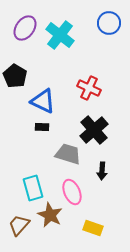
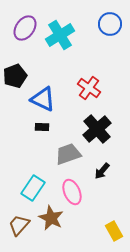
blue circle: moved 1 px right, 1 px down
cyan cross: rotated 20 degrees clockwise
black pentagon: rotated 20 degrees clockwise
red cross: rotated 10 degrees clockwise
blue triangle: moved 2 px up
black cross: moved 3 px right, 1 px up
gray trapezoid: rotated 36 degrees counterclockwise
black arrow: rotated 36 degrees clockwise
cyan rectangle: rotated 50 degrees clockwise
brown star: moved 1 px right, 3 px down
yellow rectangle: moved 21 px right, 3 px down; rotated 42 degrees clockwise
